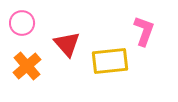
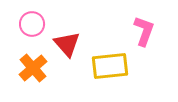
pink circle: moved 10 px right, 1 px down
yellow rectangle: moved 5 px down
orange cross: moved 6 px right, 2 px down
